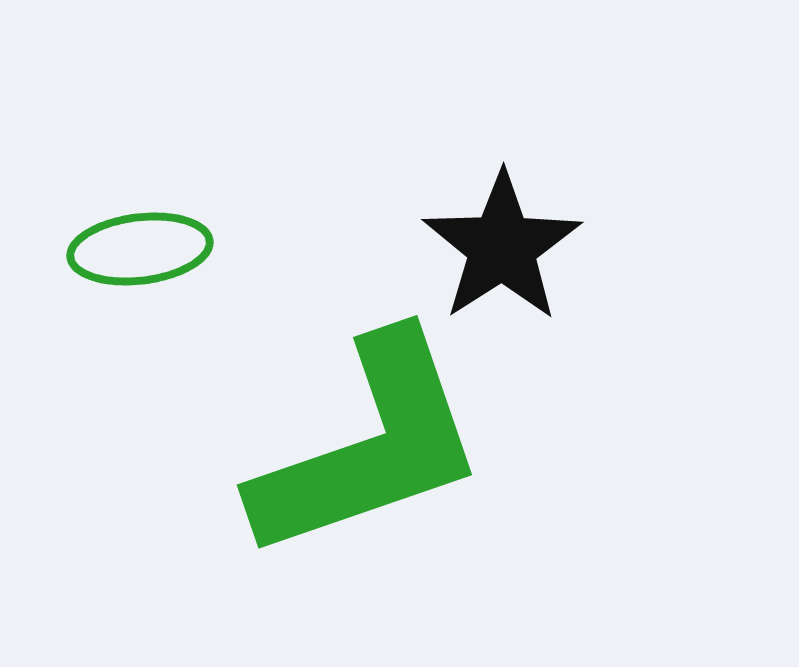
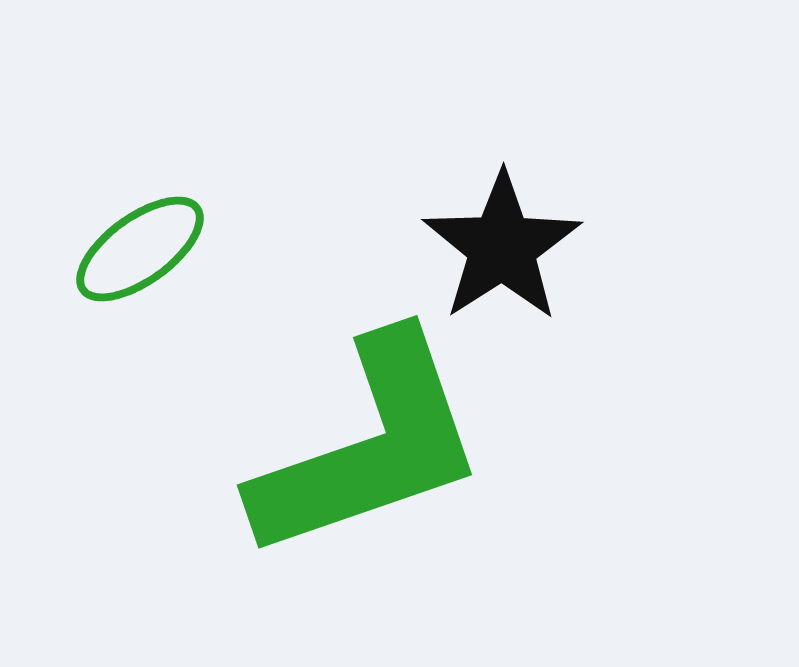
green ellipse: rotated 29 degrees counterclockwise
